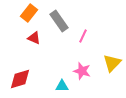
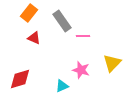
gray rectangle: moved 3 px right
pink line: rotated 64 degrees clockwise
pink star: moved 1 px left, 1 px up
cyan triangle: rotated 24 degrees counterclockwise
